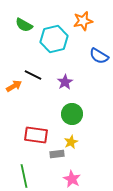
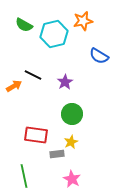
cyan hexagon: moved 5 px up
